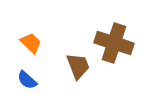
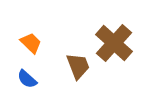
brown cross: rotated 24 degrees clockwise
blue semicircle: moved 1 px up
